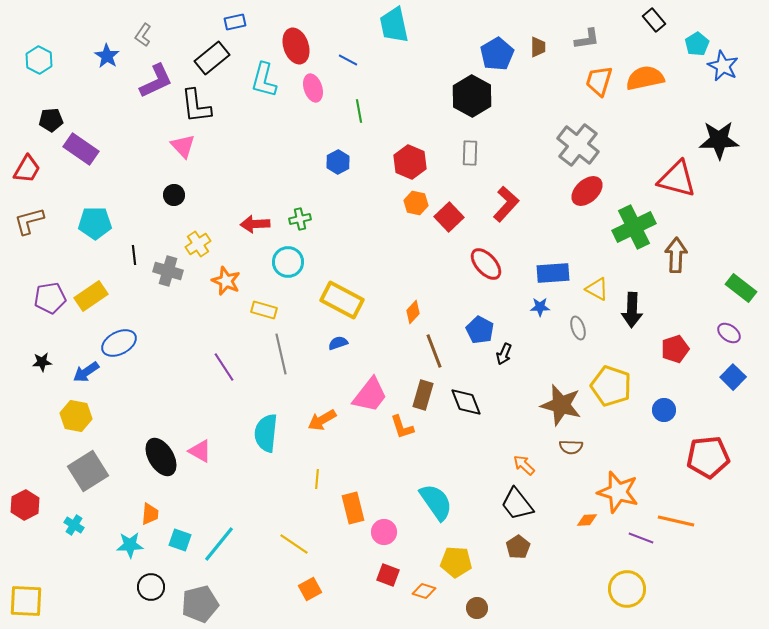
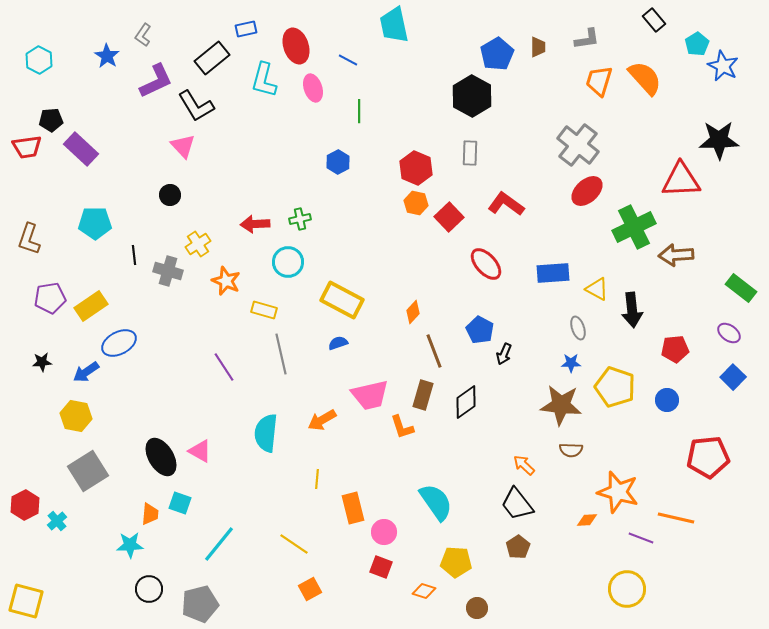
blue rectangle at (235, 22): moved 11 px right, 7 px down
orange semicircle at (645, 78): rotated 60 degrees clockwise
black L-shape at (196, 106): rotated 24 degrees counterclockwise
green line at (359, 111): rotated 10 degrees clockwise
purple rectangle at (81, 149): rotated 8 degrees clockwise
red hexagon at (410, 162): moved 6 px right, 6 px down
red trapezoid at (27, 169): moved 22 px up; rotated 52 degrees clockwise
red triangle at (677, 179): moved 4 px right, 1 px down; rotated 18 degrees counterclockwise
black circle at (174, 195): moved 4 px left
red L-shape at (506, 204): rotated 96 degrees counterclockwise
brown L-shape at (29, 221): moved 18 px down; rotated 56 degrees counterclockwise
brown arrow at (676, 255): rotated 96 degrees counterclockwise
yellow rectangle at (91, 296): moved 10 px down
blue star at (540, 307): moved 31 px right, 56 px down
black arrow at (632, 310): rotated 8 degrees counterclockwise
red pentagon at (675, 349): rotated 12 degrees clockwise
yellow pentagon at (611, 386): moved 4 px right, 1 px down
pink trapezoid at (370, 395): rotated 39 degrees clockwise
black diamond at (466, 402): rotated 76 degrees clockwise
brown star at (561, 405): rotated 9 degrees counterclockwise
blue circle at (664, 410): moved 3 px right, 10 px up
brown semicircle at (571, 447): moved 3 px down
orange line at (676, 521): moved 3 px up
cyan cross at (74, 525): moved 17 px left, 4 px up; rotated 18 degrees clockwise
cyan square at (180, 540): moved 37 px up
red square at (388, 575): moved 7 px left, 8 px up
black circle at (151, 587): moved 2 px left, 2 px down
yellow square at (26, 601): rotated 12 degrees clockwise
